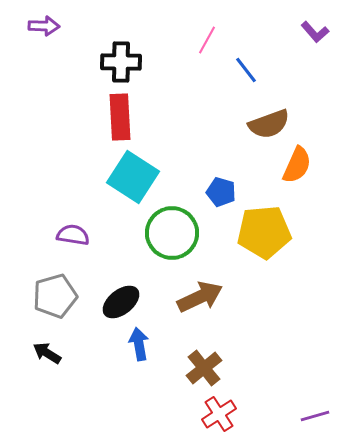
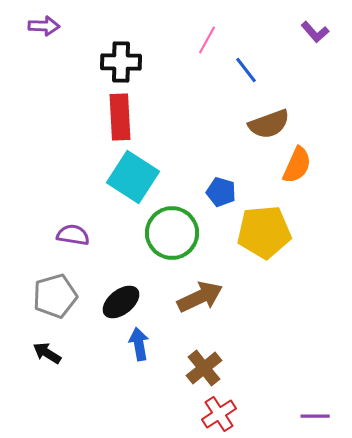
purple line: rotated 16 degrees clockwise
